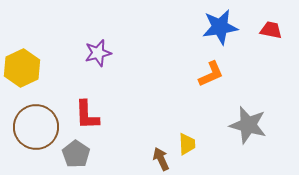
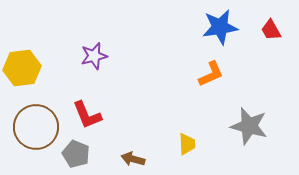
red trapezoid: rotated 130 degrees counterclockwise
purple star: moved 4 px left, 3 px down
yellow hexagon: rotated 18 degrees clockwise
red L-shape: rotated 20 degrees counterclockwise
gray star: moved 1 px right, 1 px down
gray pentagon: rotated 12 degrees counterclockwise
brown arrow: moved 28 px left; rotated 50 degrees counterclockwise
